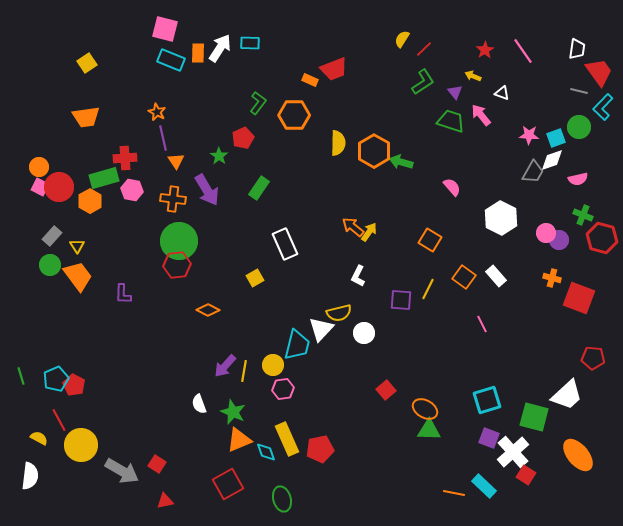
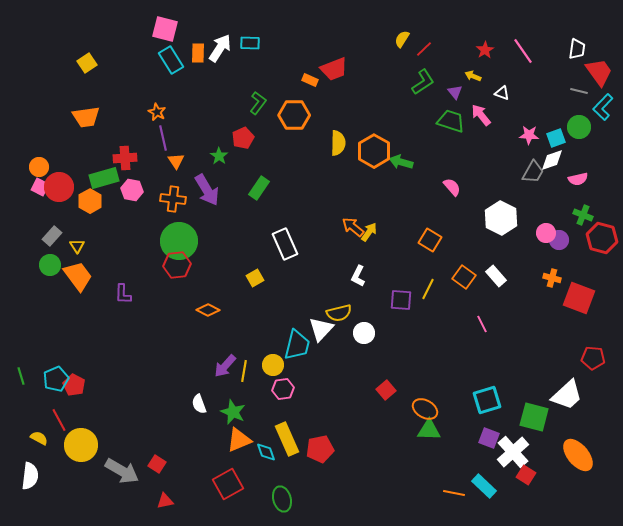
cyan rectangle at (171, 60): rotated 36 degrees clockwise
